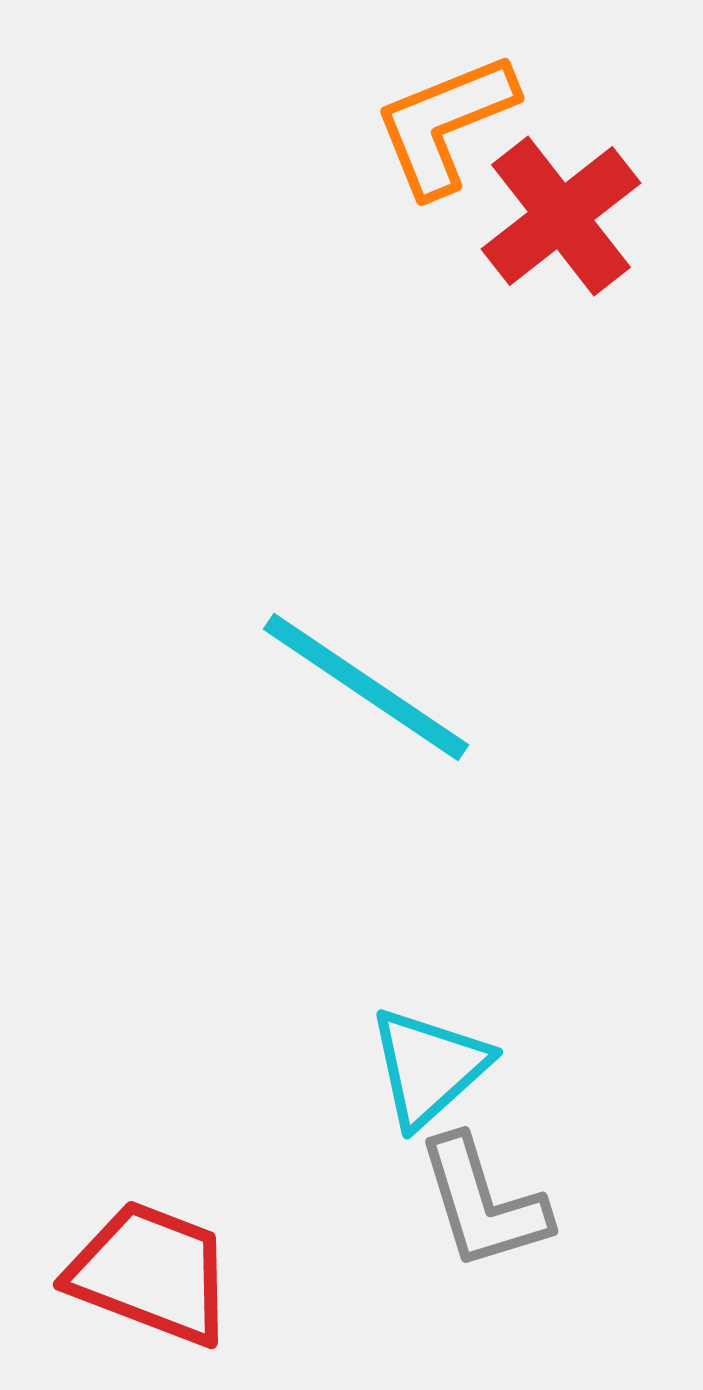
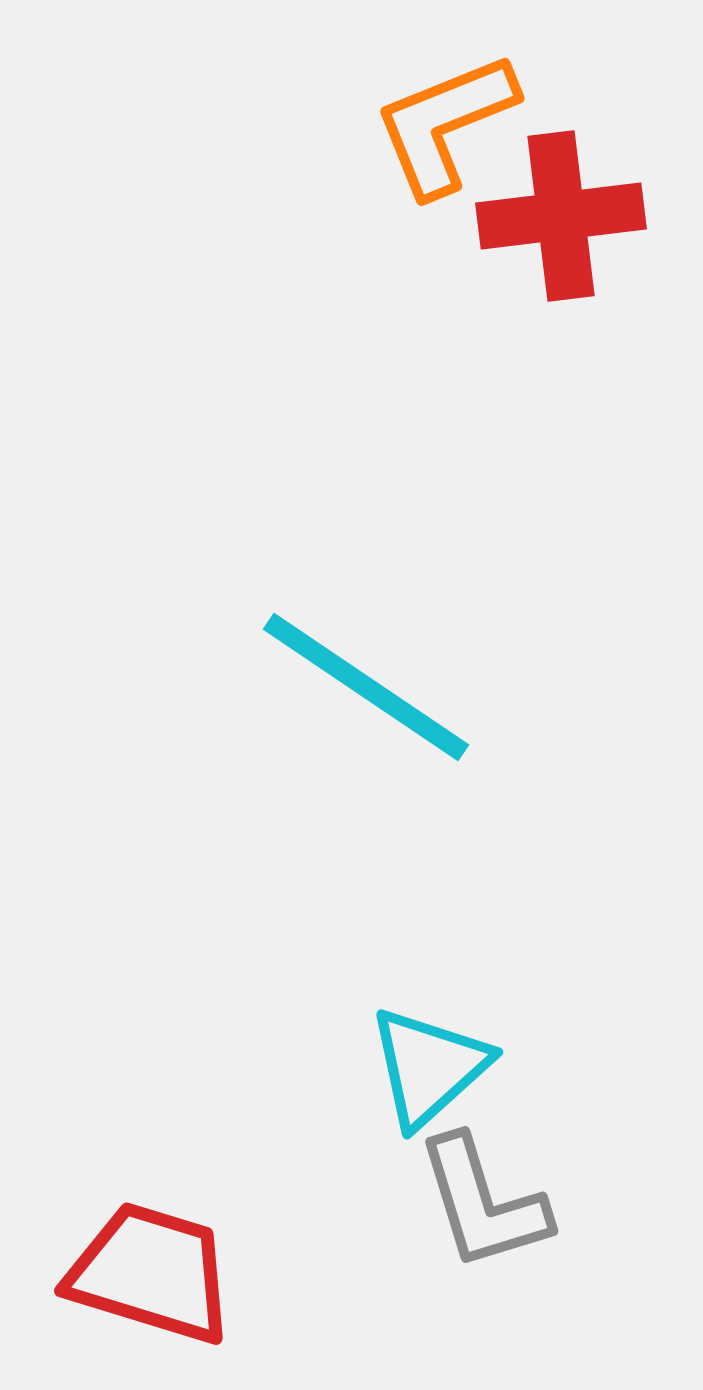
red cross: rotated 31 degrees clockwise
red trapezoid: rotated 4 degrees counterclockwise
